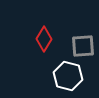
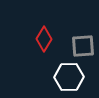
white hexagon: moved 1 px right, 1 px down; rotated 16 degrees counterclockwise
